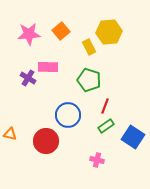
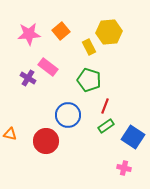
pink rectangle: rotated 36 degrees clockwise
pink cross: moved 27 px right, 8 px down
